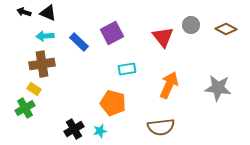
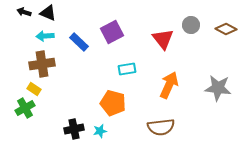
purple square: moved 1 px up
red triangle: moved 2 px down
black cross: rotated 18 degrees clockwise
